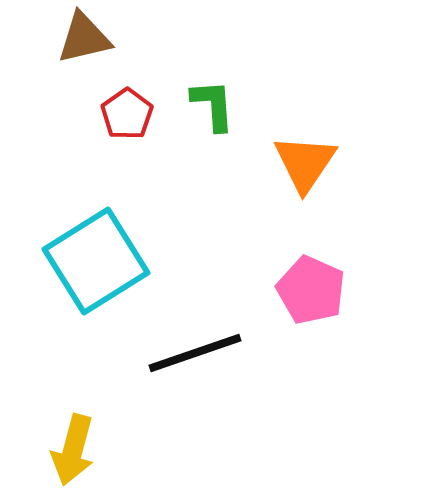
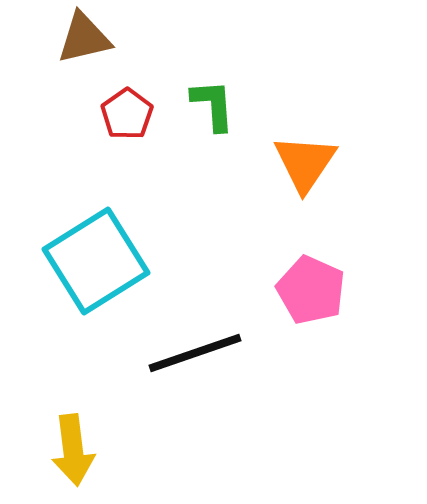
yellow arrow: rotated 22 degrees counterclockwise
